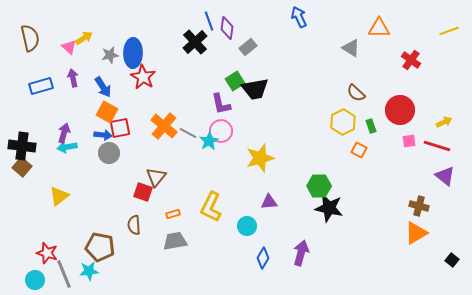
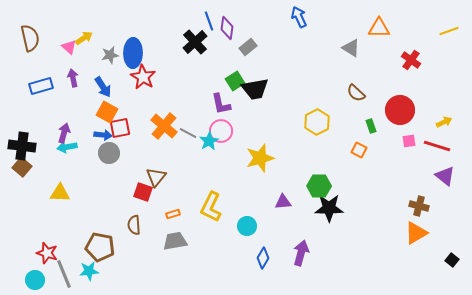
yellow hexagon at (343, 122): moved 26 px left
yellow triangle at (59, 196): moved 1 px right, 3 px up; rotated 40 degrees clockwise
purple triangle at (269, 202): moved 14 px right
black star at (329, 208): rotated 12 degrees counterclockwise
